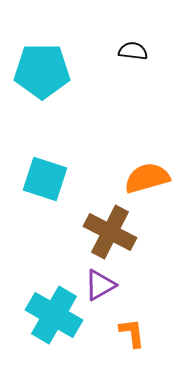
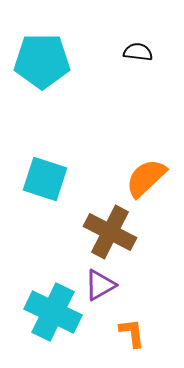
black semicircle: moved 5 px right, 1 px down
cyan pentagon: moved 10 px up
orange semicircle: moved 1 px left; rotated 27 degrees counterclockwise
cyan cross: moved 1 px left, 3 px up; rotated 4 degrees counterclockwise
